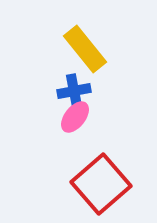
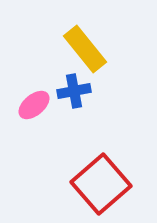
pink ellipse: moved 41 px left, 12 px up; rotated 12 degrees clockwise
